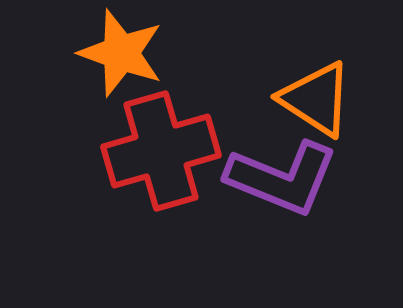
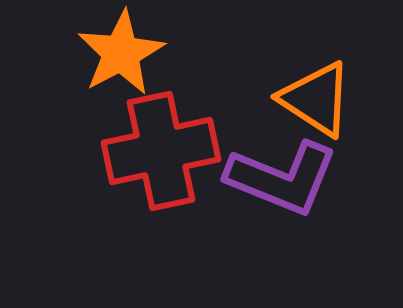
orange star: rotated 24 degrees clockwise
red cross: rotated 4 degrees clockwise
